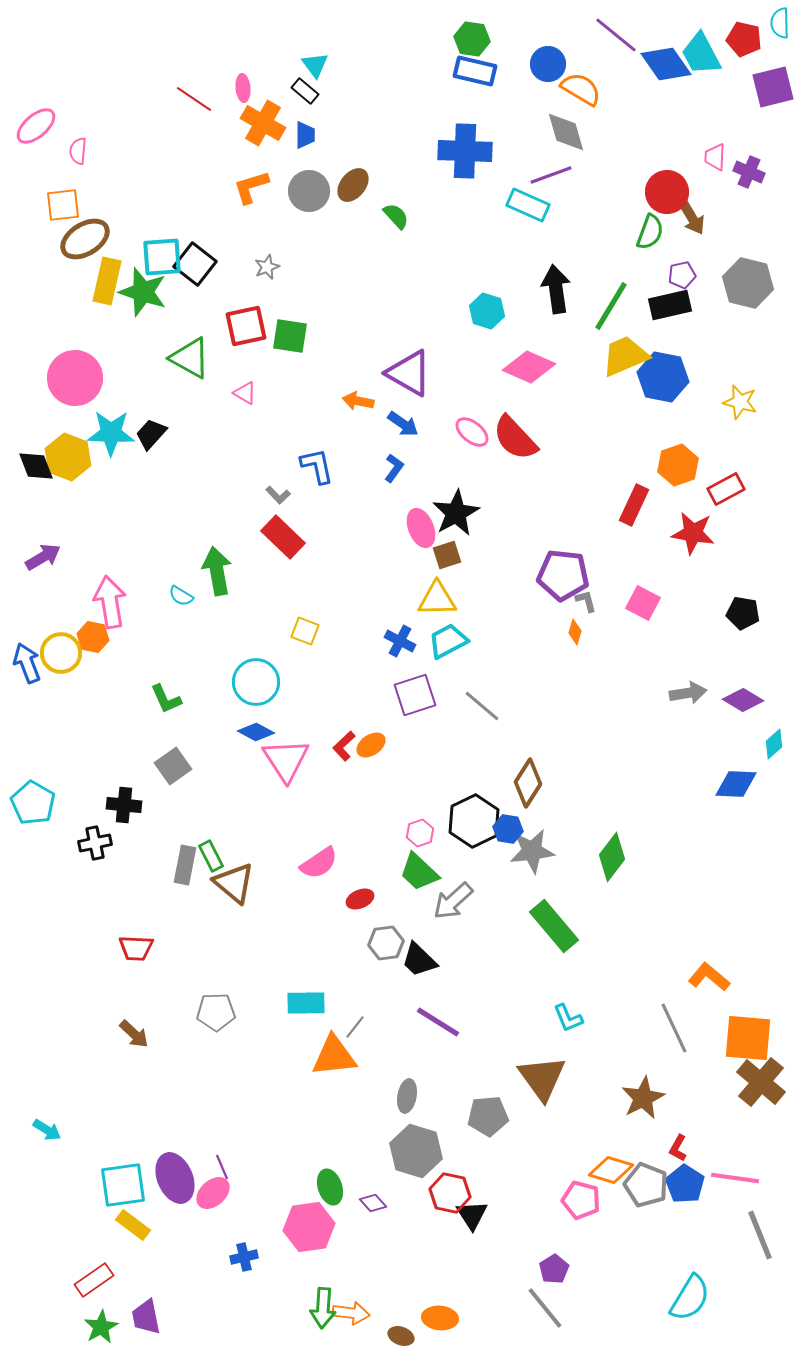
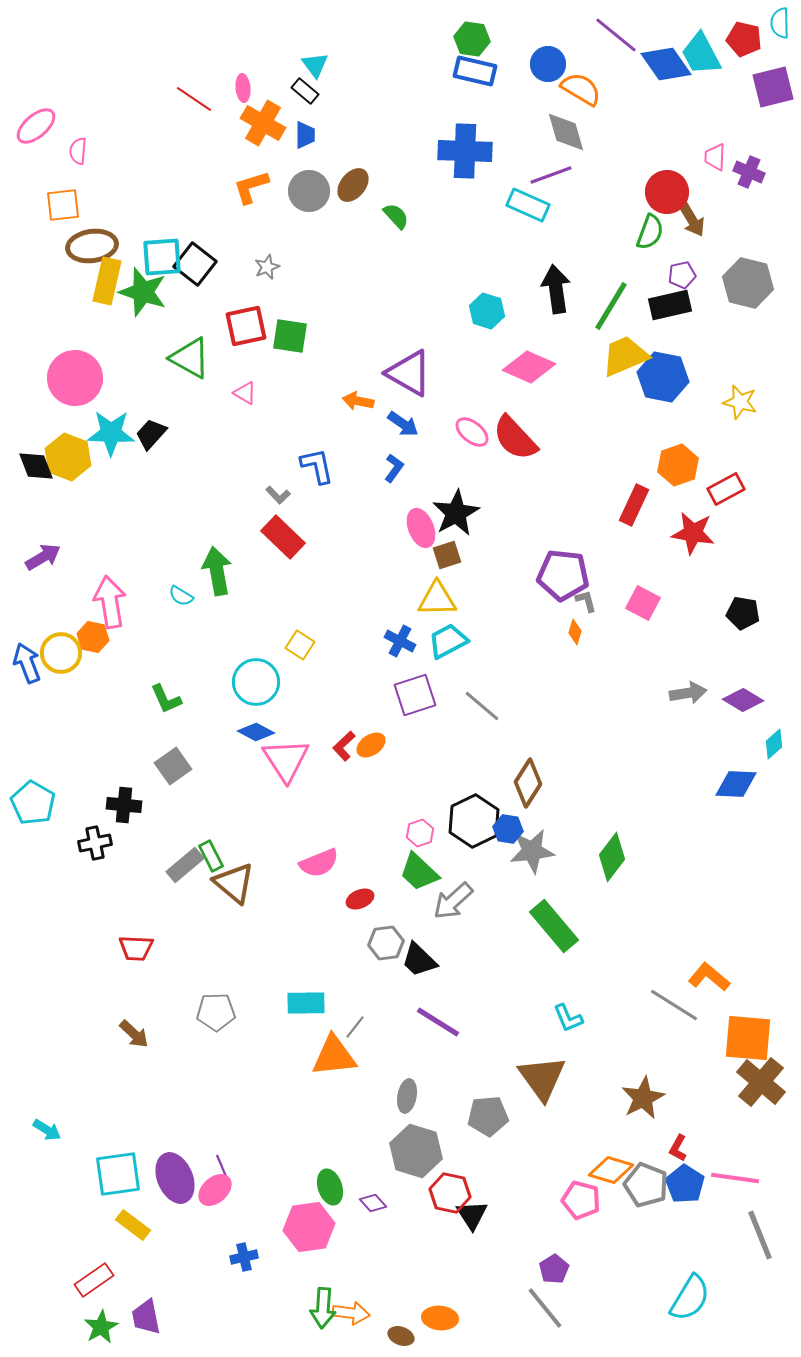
brown arrow at (692, 218): moved 2 px down
brown ellipse at (85, 239): moved 7 px right, 7 px down; rotated 24 degrees clockwise
yellow square at (305, 631): moved 5 px left, 14 px down; rotated 12 degrees clockwise
pink semicircle at (319, 863): rotated 12 degrees clockwise
gray rectangle at (185, 865): rotated 39 degrees clockwise
gray line at (674, 1028): moved 23 px up; rotated 33 degrees counterclockwise
cyan square at (123, 1185): moved 5 px left, 11 px up
pink ellipse at (213, 1193): moved 2 px right, 3 px up
